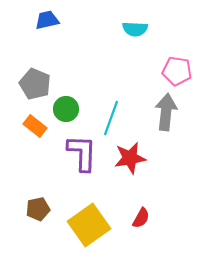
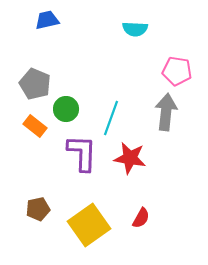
red star: rotated 20 degrees clockwise
